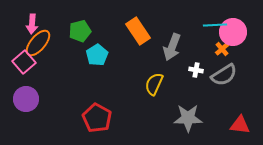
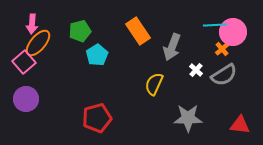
white cross: rotated 32 degrees clockwise
red pentagon: rotated 28 degrees clockwise
